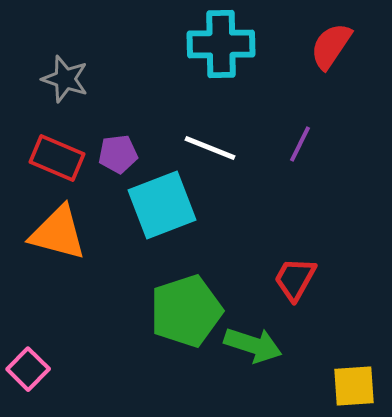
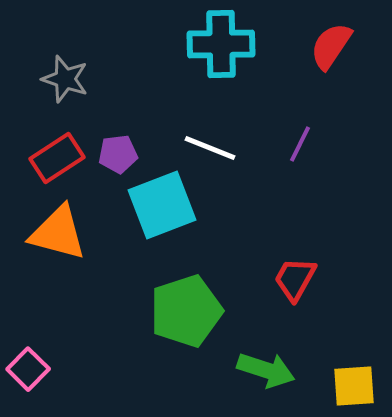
red rectangle: rotated 56 degrees counterclockwise
green arrow: moved 13 px right, 25 px down
